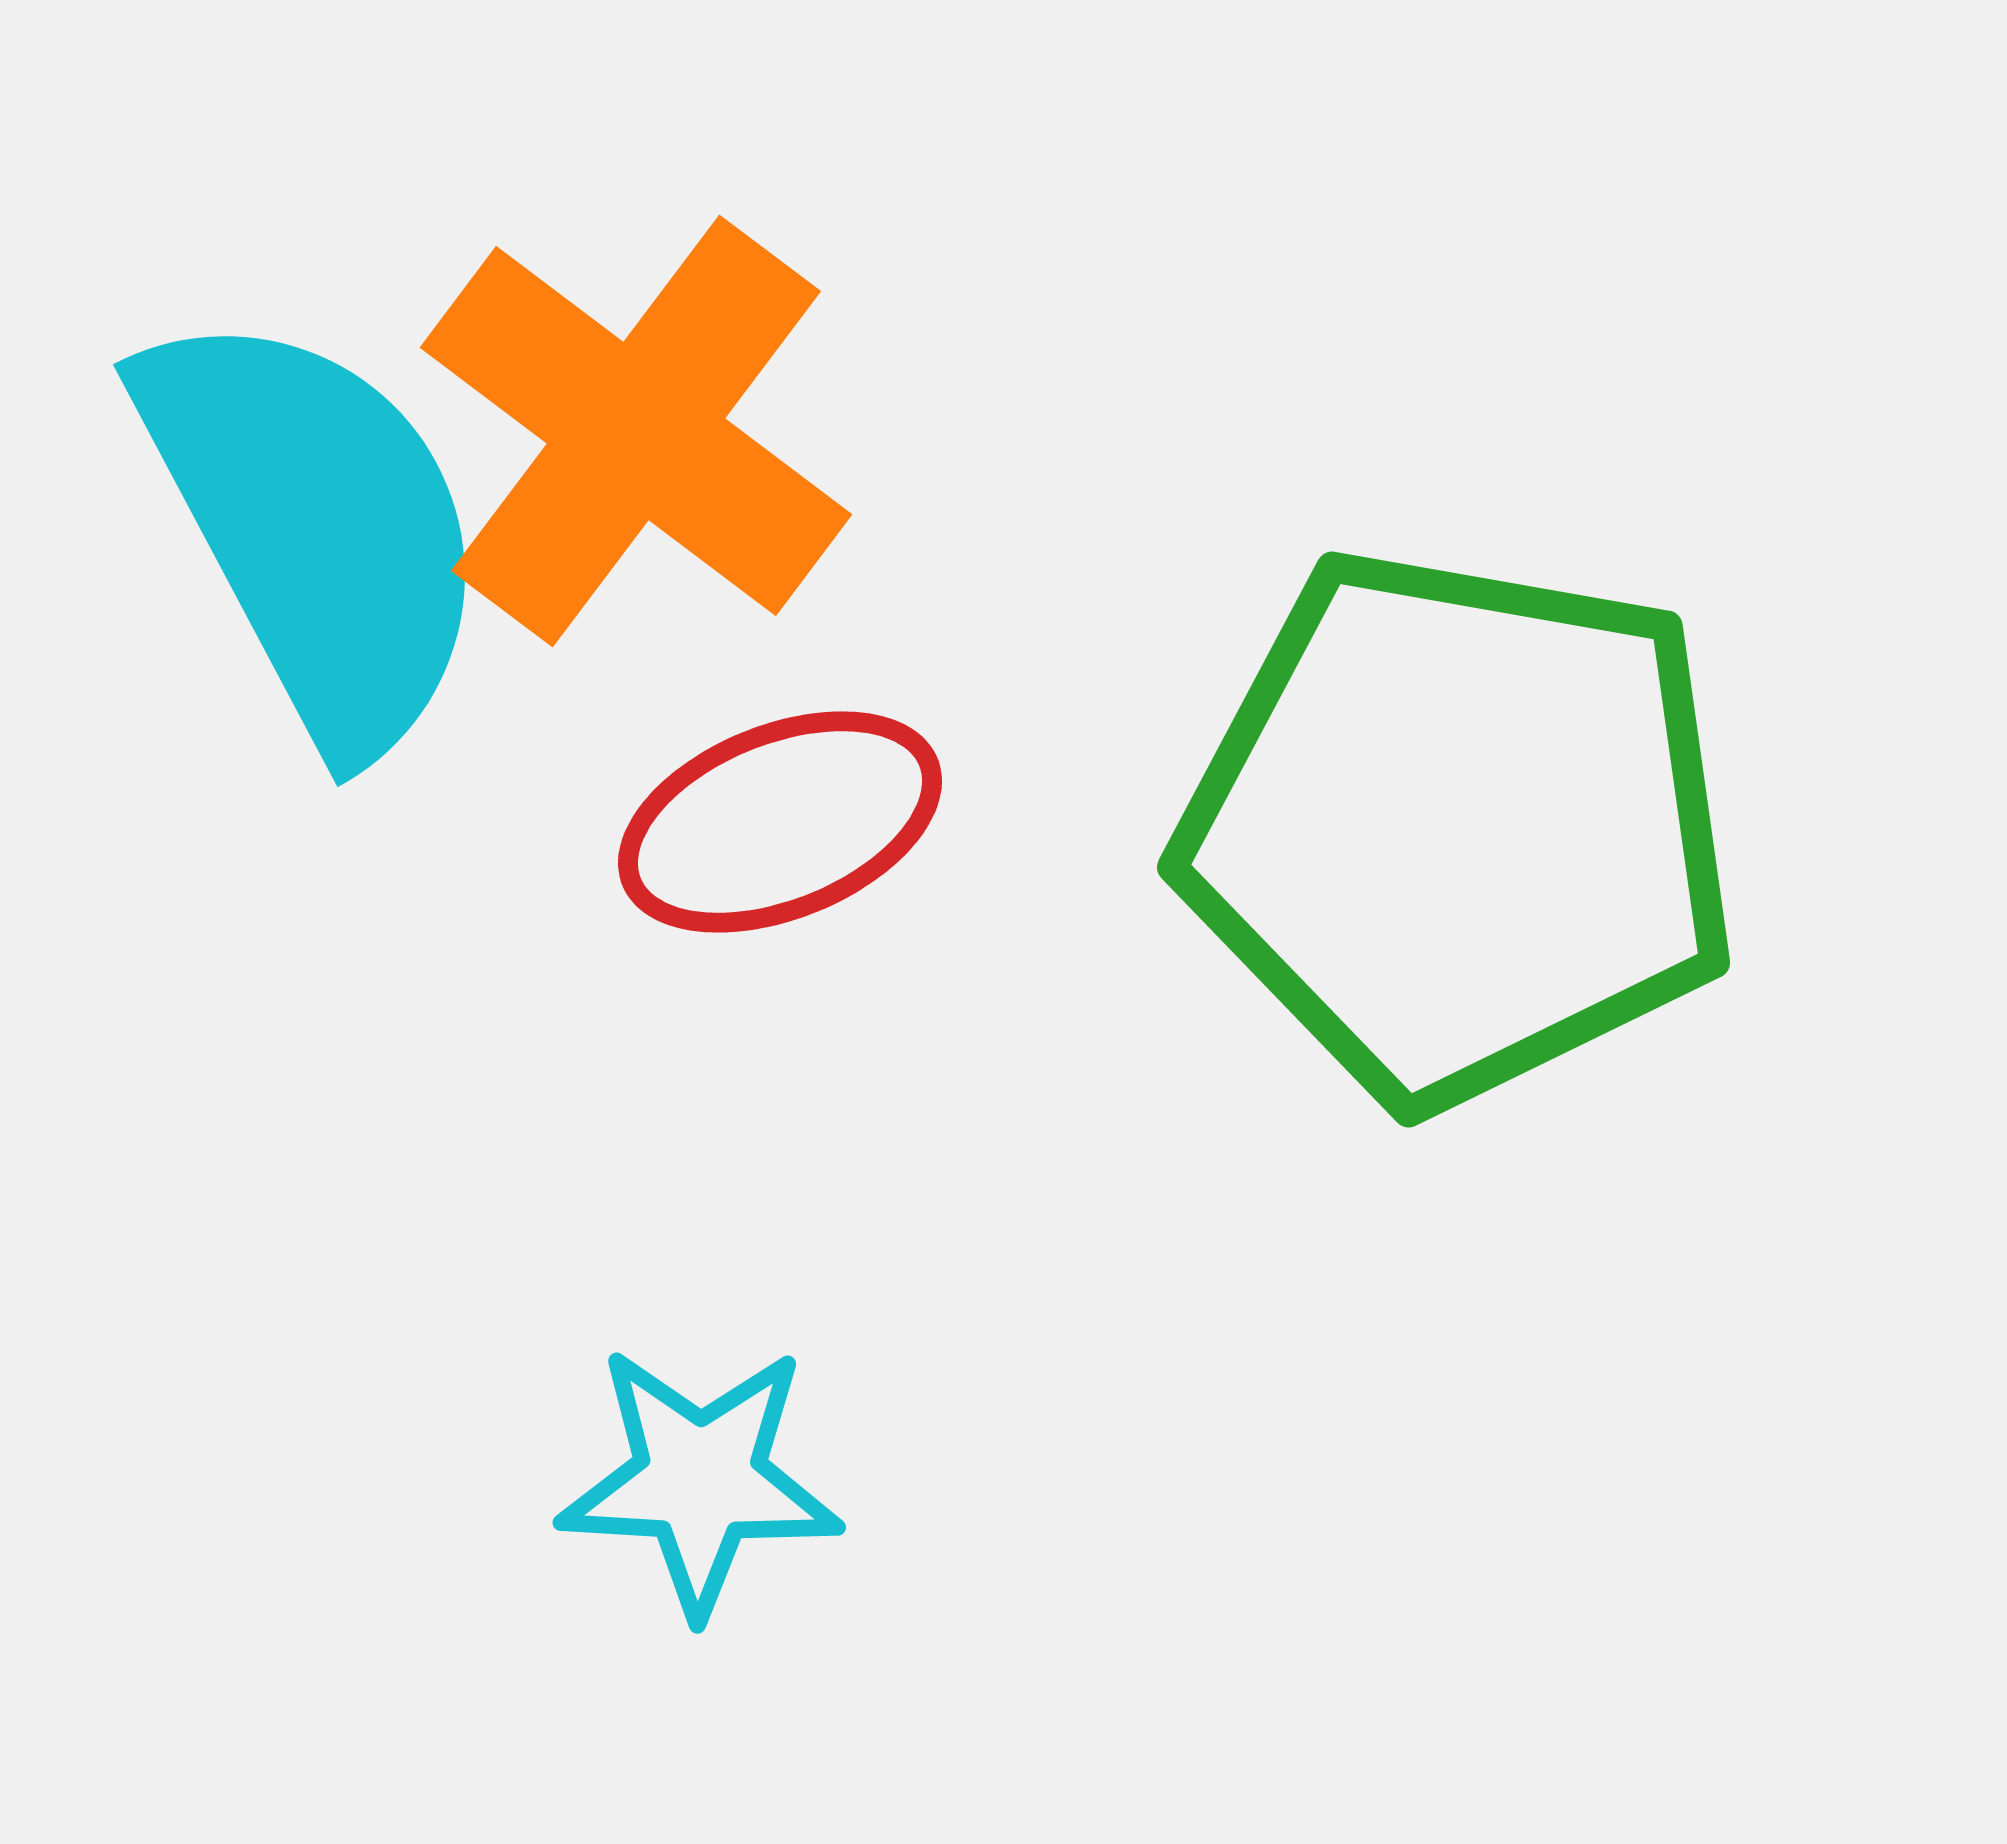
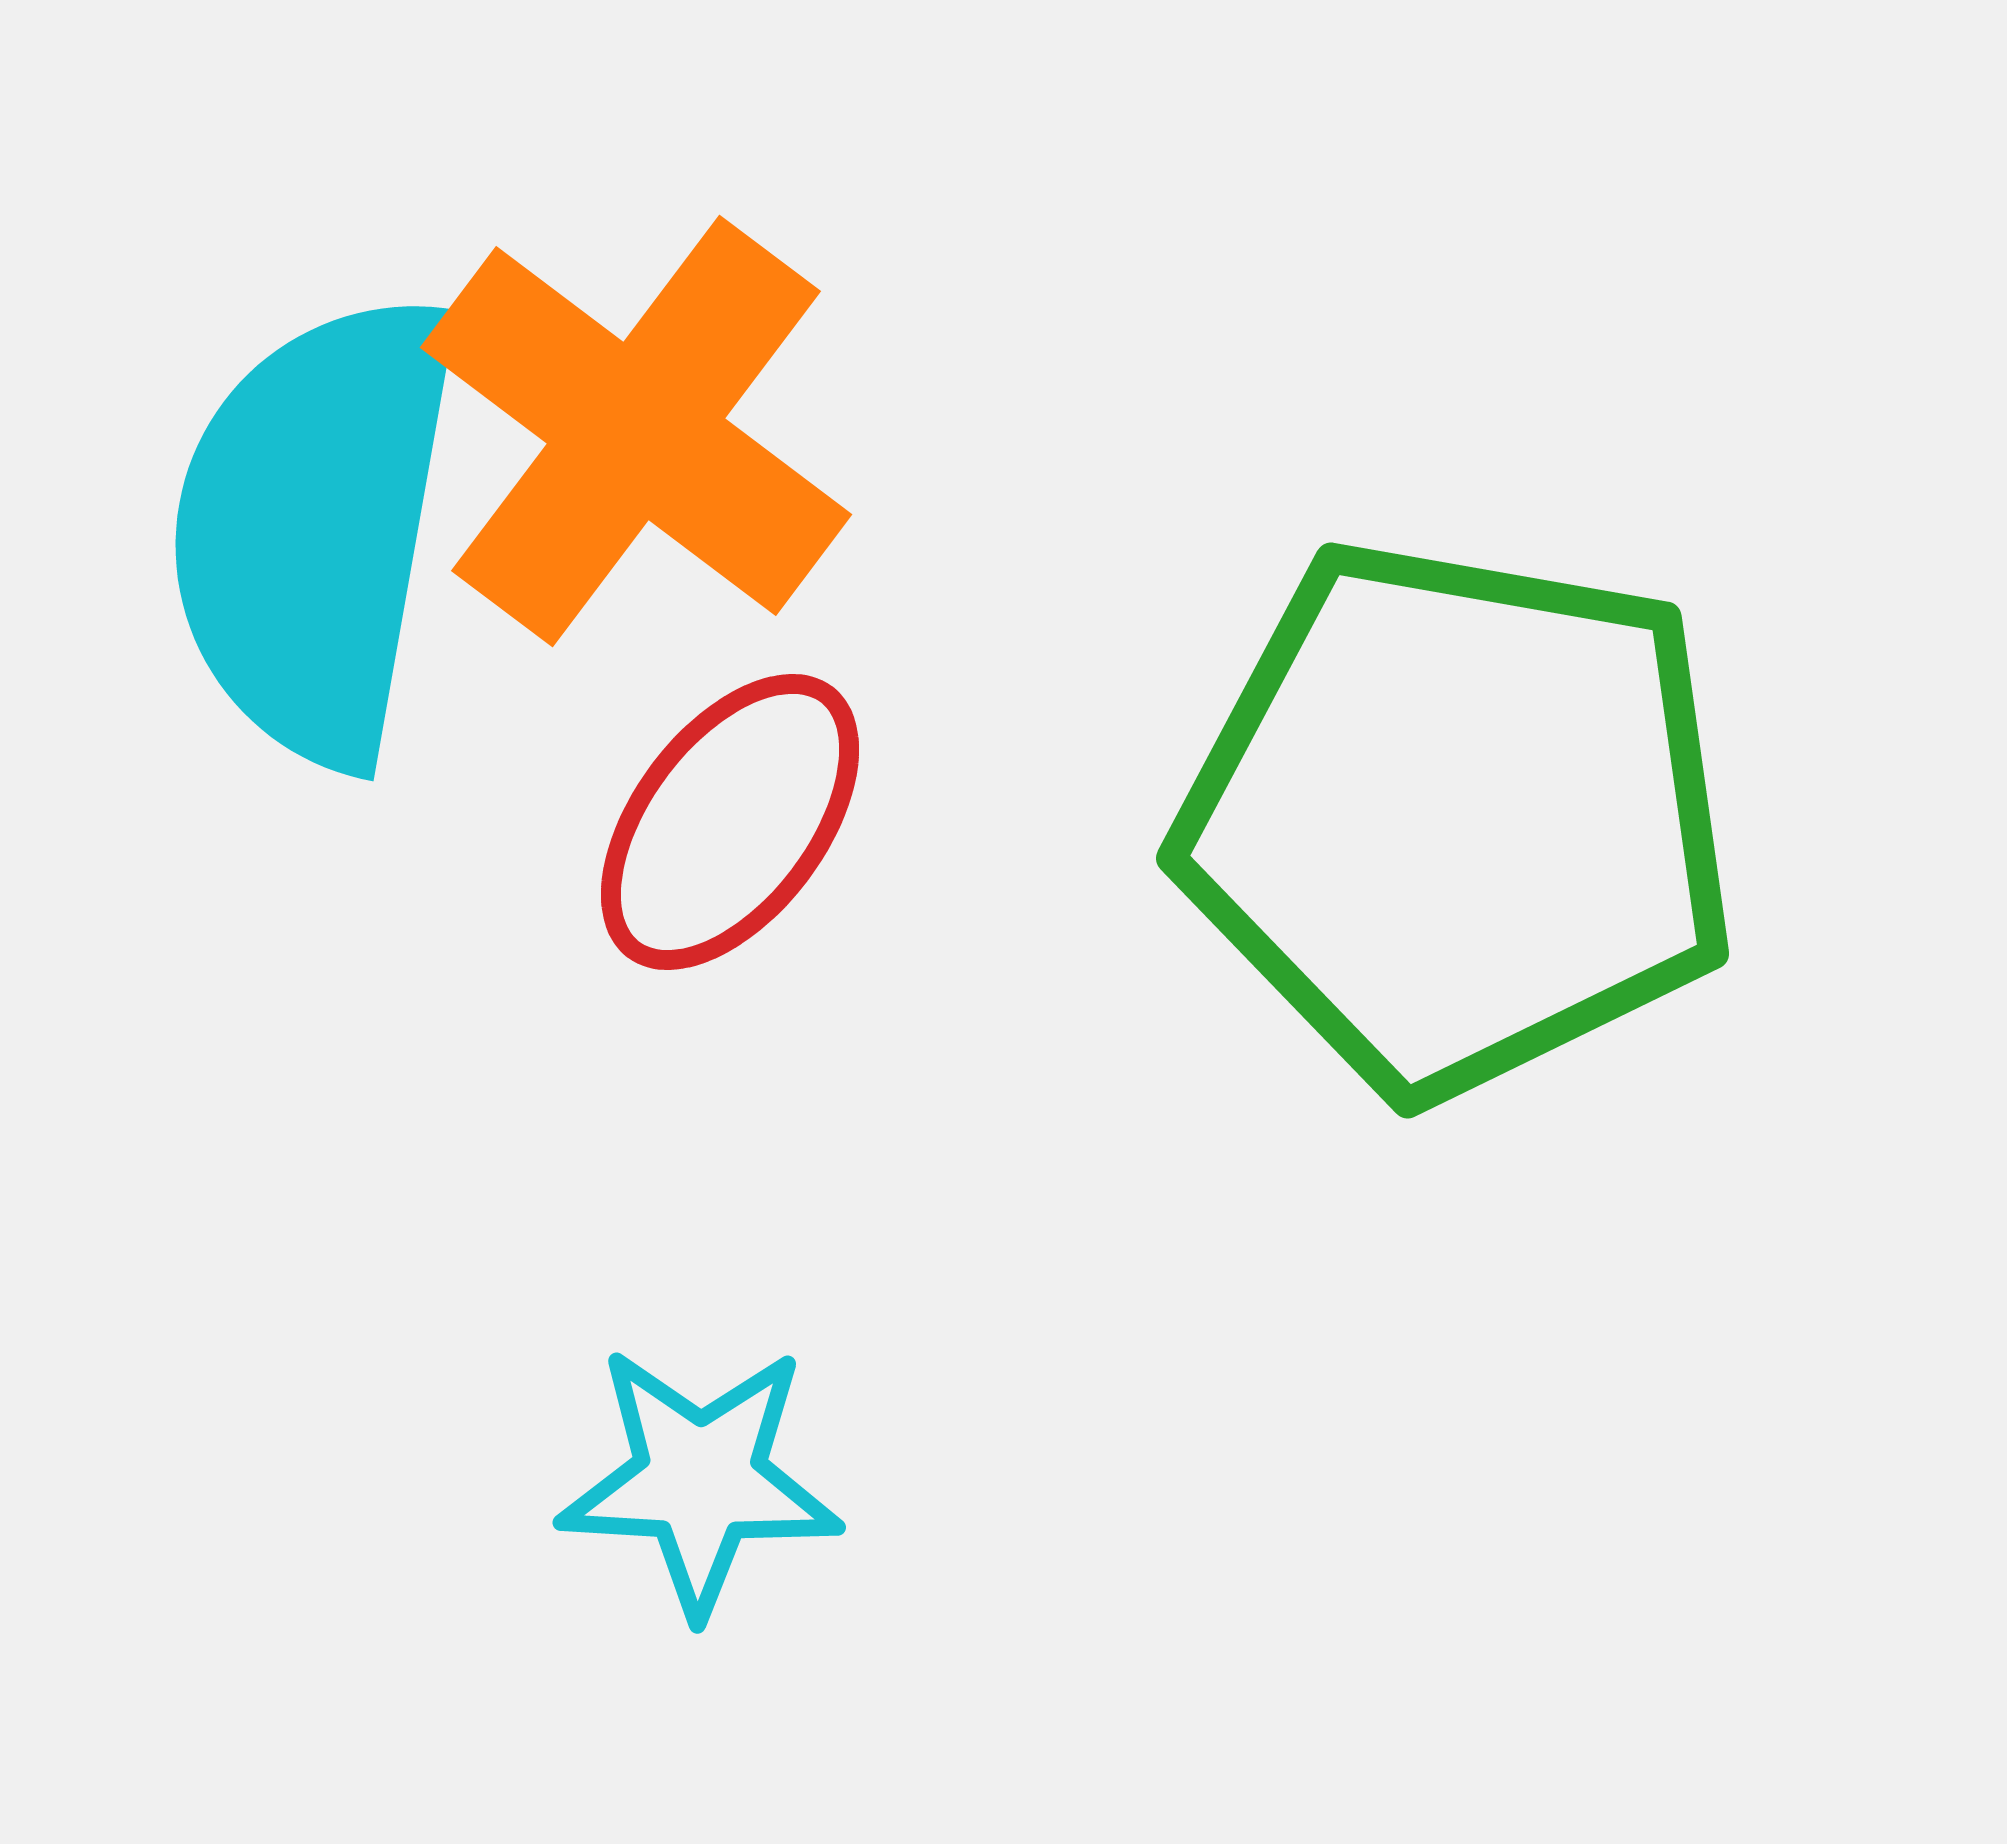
cyan semicircle: rotated 142 degrees counterclockwise
red ellipse: moved 50 px left; rotated 31 degrees counterclockwise
green pentagon: moved 1 px left, 9 px up
